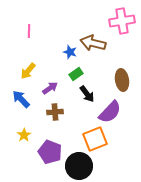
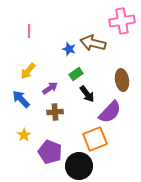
blue star: moved 1 px left, 3 px up
